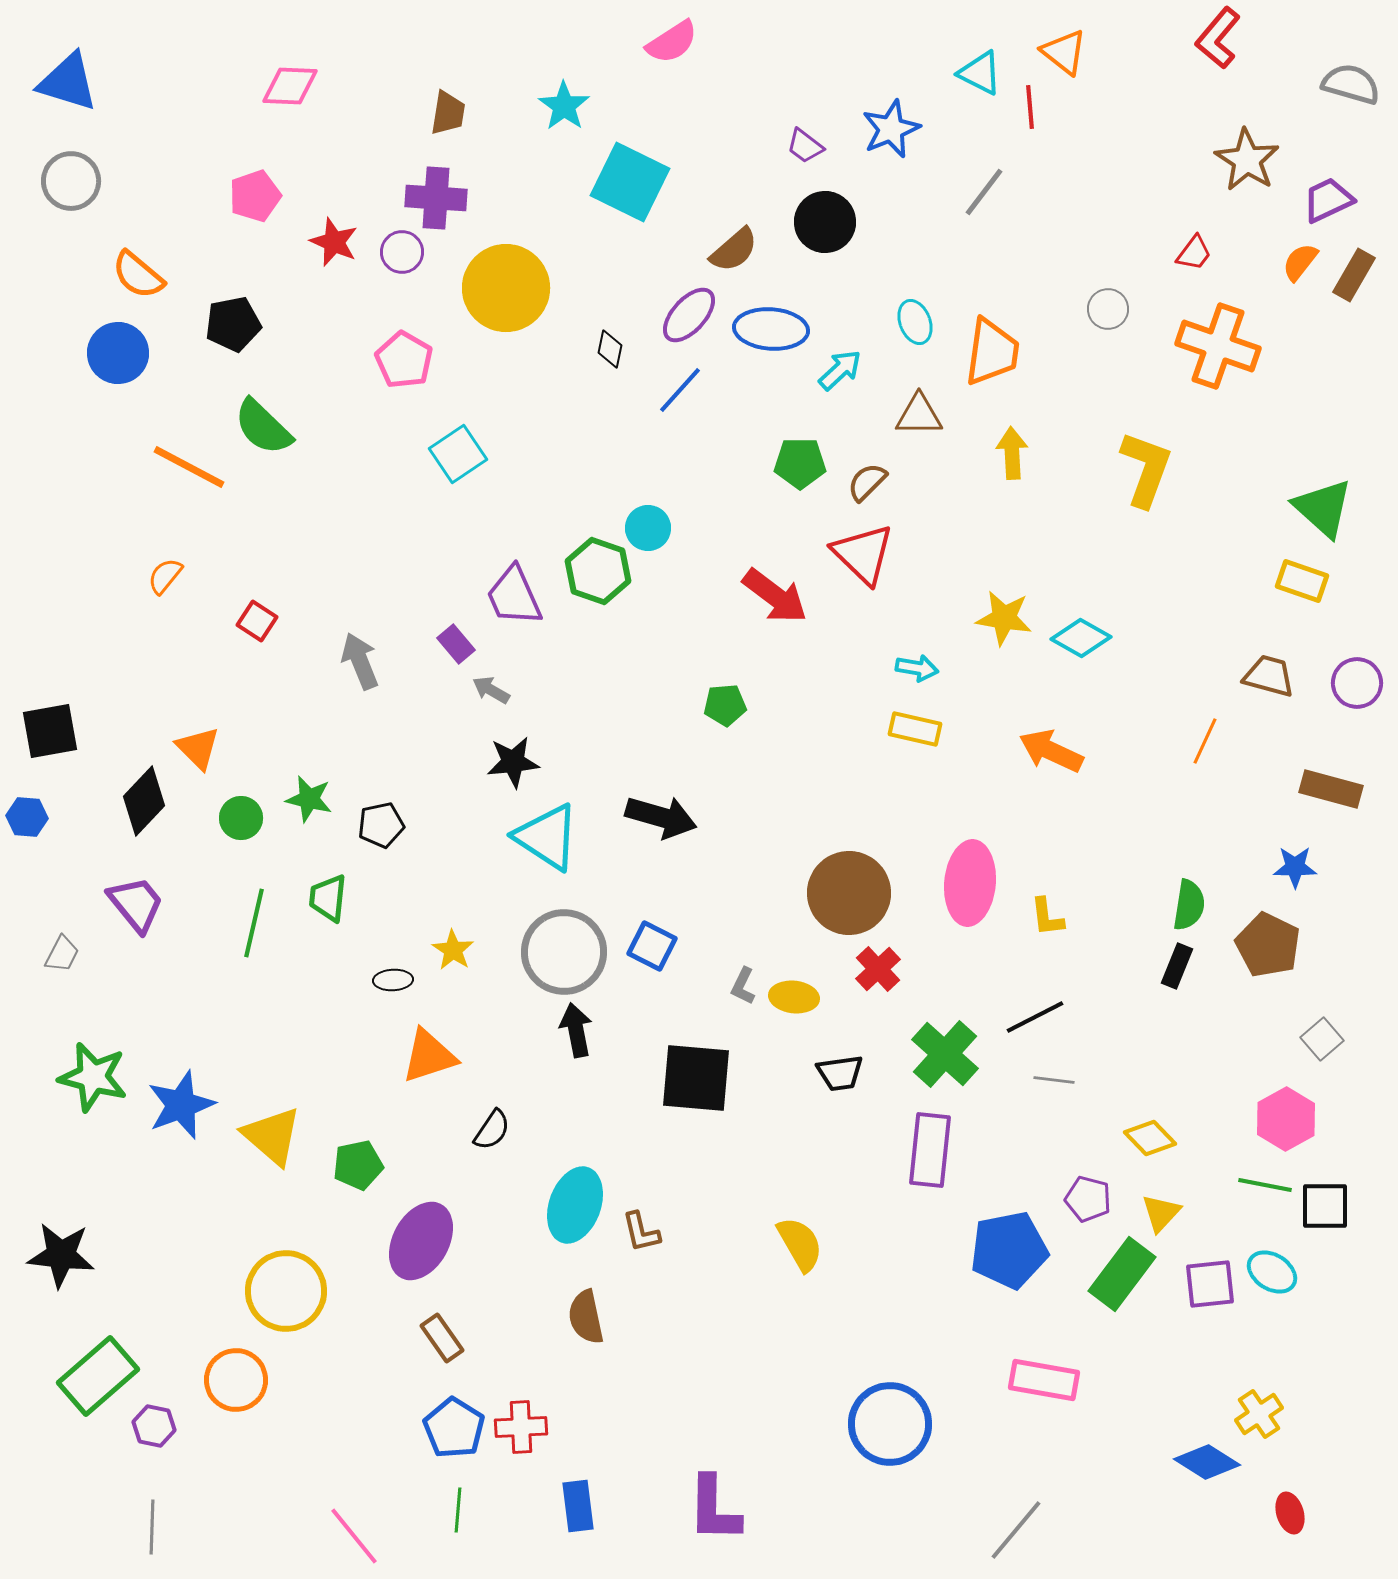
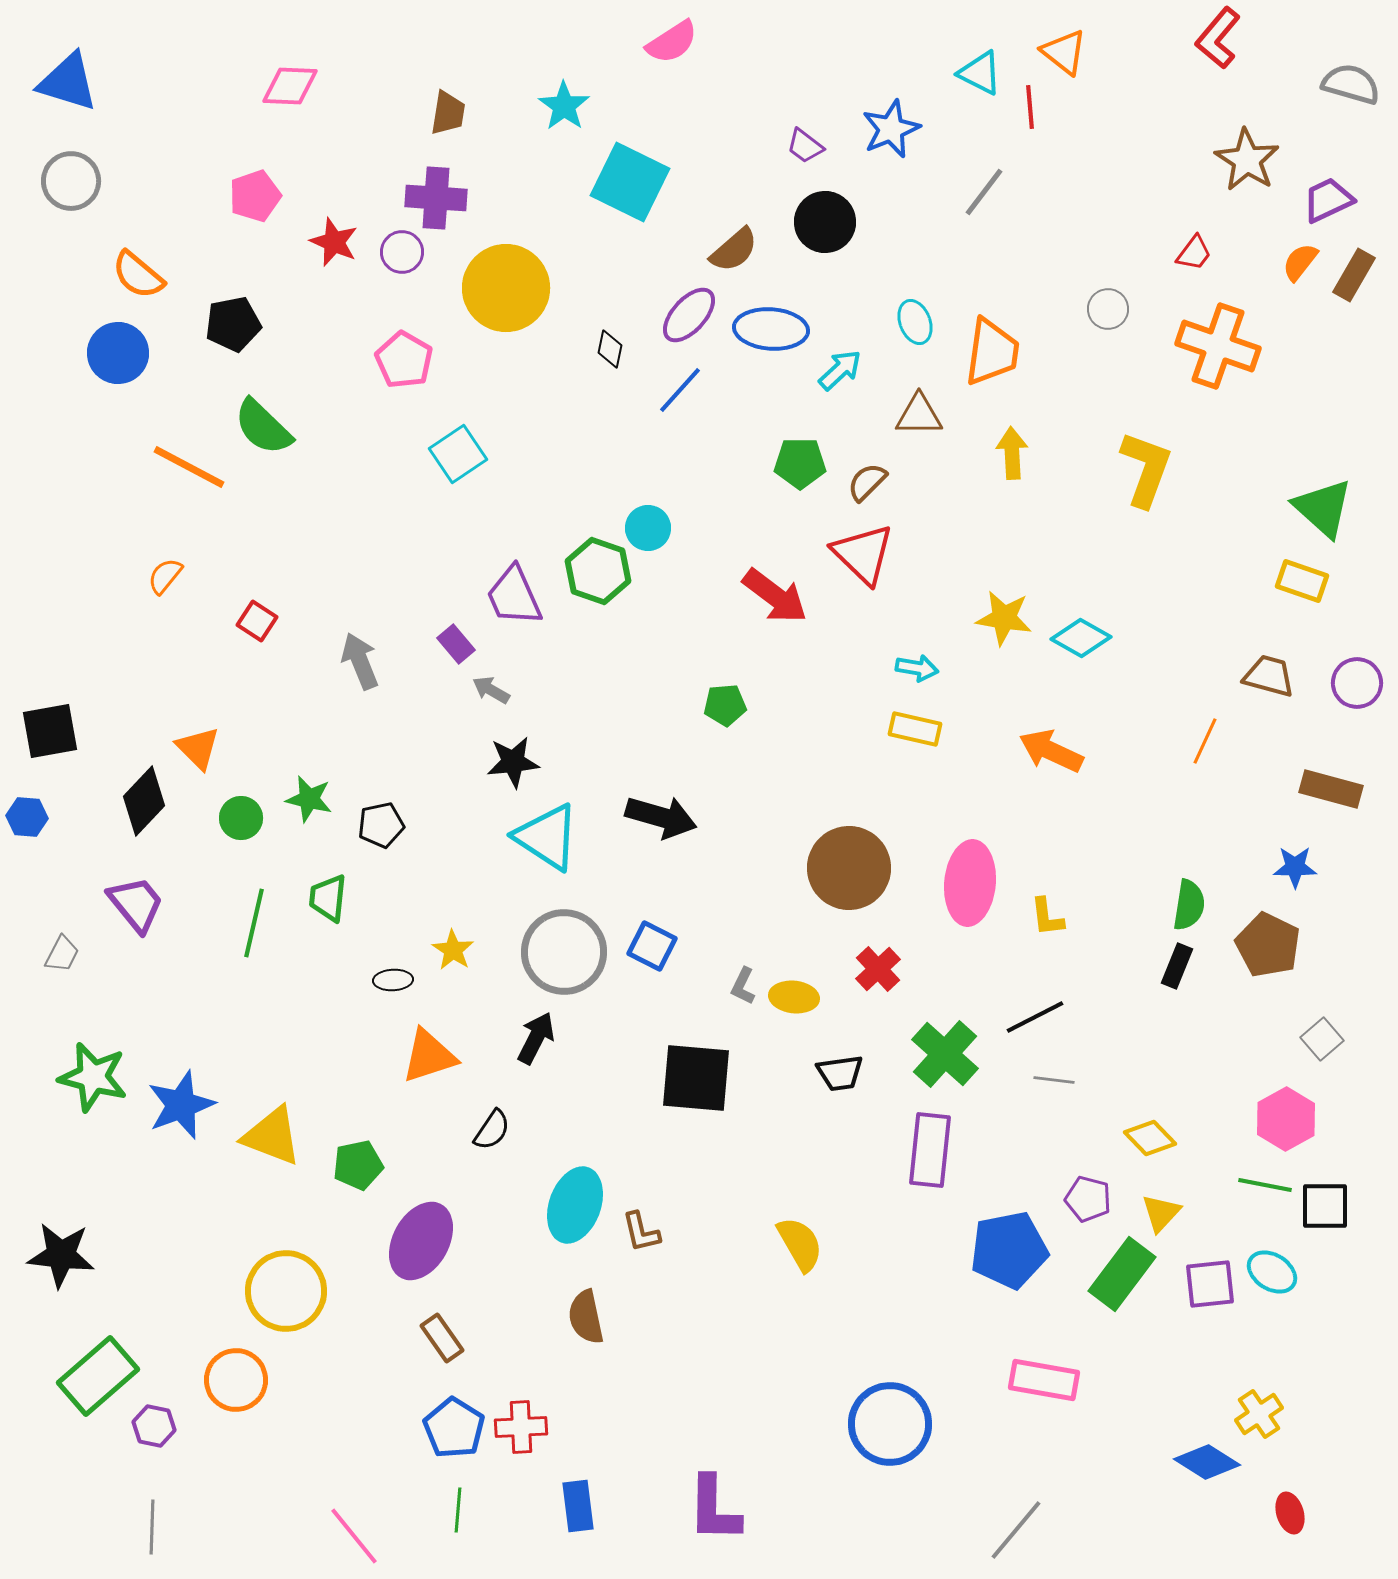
brown circle at (849, 893): moved 25 px up
black arrow at (576, 1030): moved 40 px left, 8 px down; rotated 38 degrees clockwise
yellow triangle at (272, 1136): rotated 20 degrees counterclockwise
